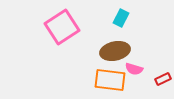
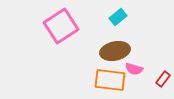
cyan rectangle: moved 3 px left, 1 px up; rotated 24 degrees clockwise
pink square: moved 1 px left, 1 px up
red rectangle: rotated 28 degrees counterclockwise
